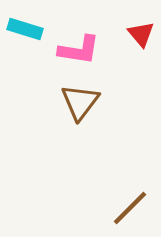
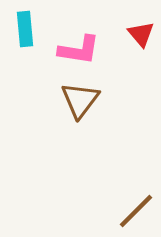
cyan rectangle: rotated 68 degrees clockwise
brown triangle: moved 2 px up
brown line: moved 6 px right, 3 px down
